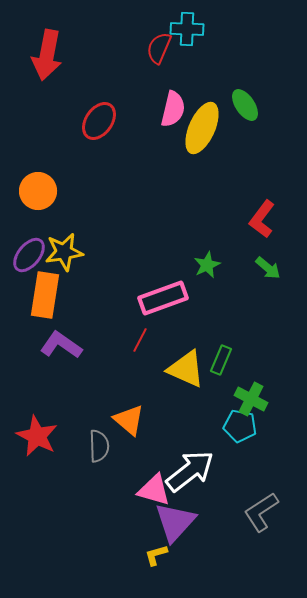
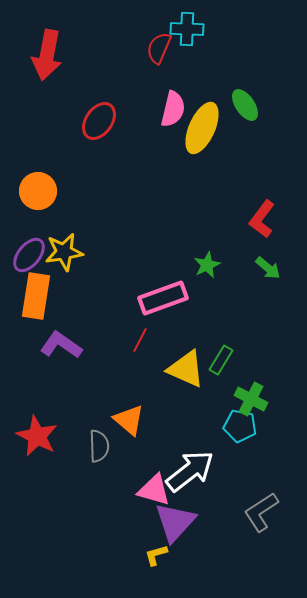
orange rectangle: moved 9 px left, 1 px down
green rectangle: rotated 8 degrees clockwise
